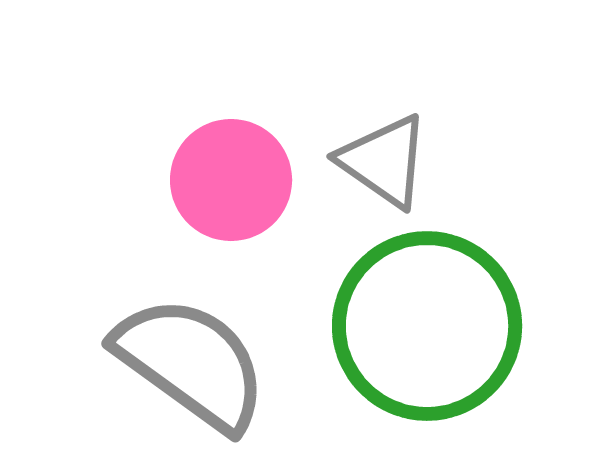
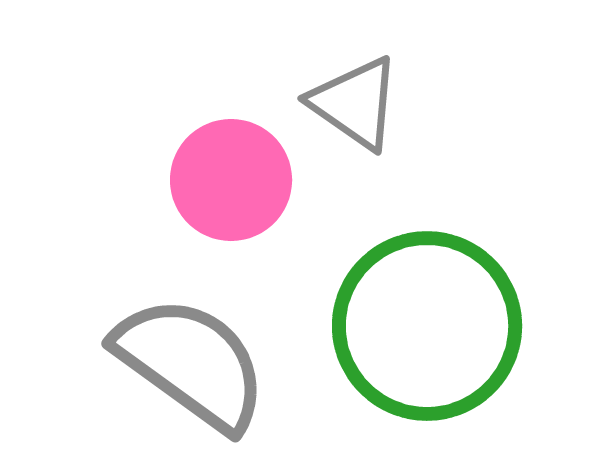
gray triangle: moved 29 px left, 58 px up
